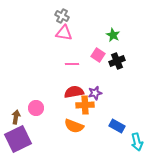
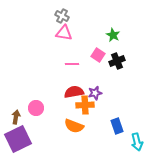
blue rectangle: rotated 42 degrees clockwise
